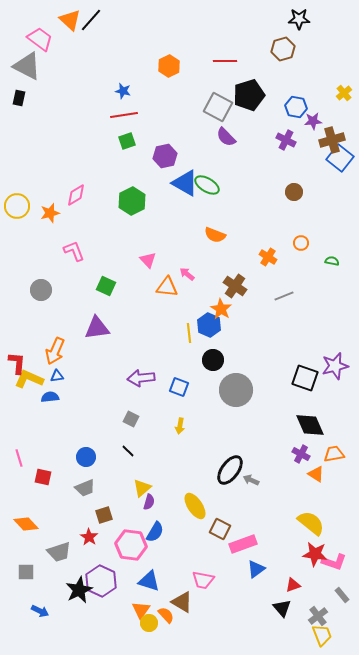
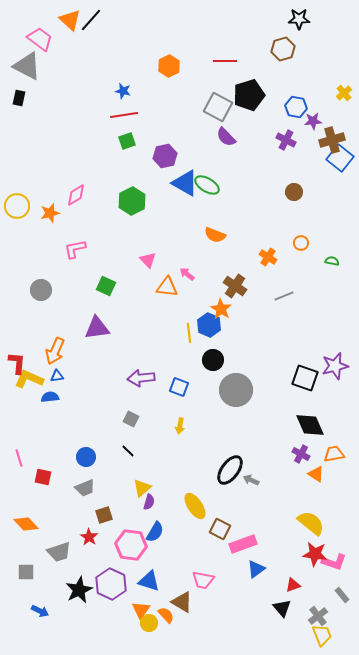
pink L-shape at (74, 251): moved 1 px right, 2 px up; rotated 80 degrees counterclockwise
purple hexagon at (101, 581): moved 10 px right, 3 px down
